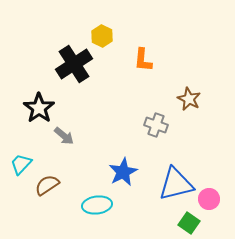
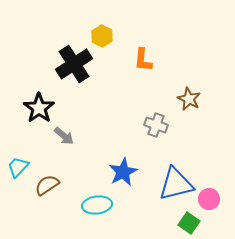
cyan trapezoid: moved 3 px left, 3 px down
